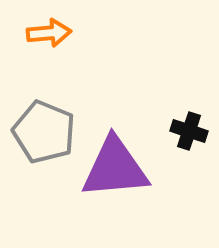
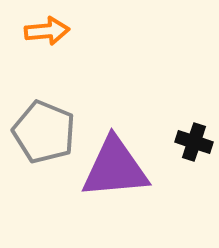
orange arrow: moved 2 px left, 2 px up
black cross: moved 5 px right, 11 px down
